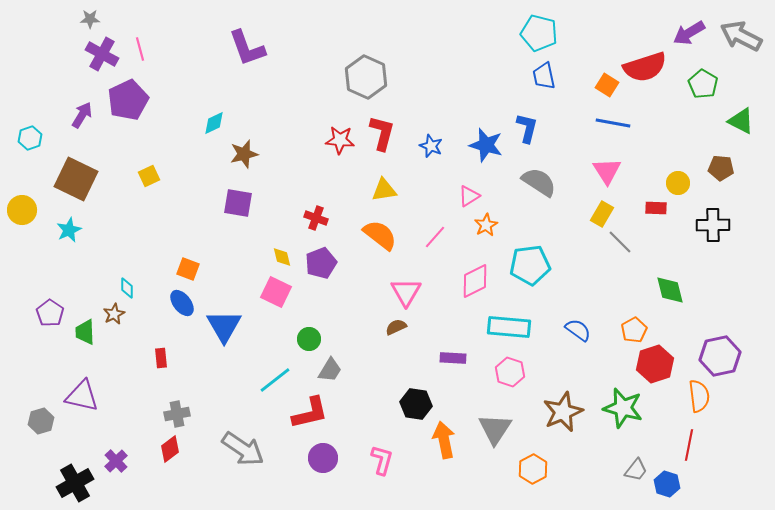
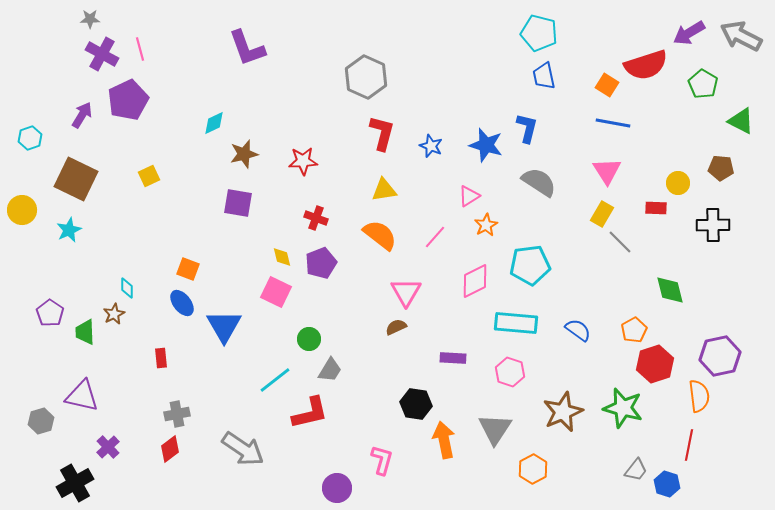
red semicircle at (645, 67): moved 1 px right, 2 px up
red star at (340, 140): moved 37 px left, 21 px down; rotated 8 degrees counterclockwise
cyan rectangle at (509, 327): moved 7 px right, 4 px up
purple circle at (323, 458): moved 14 px right, 30 px down
purple cross at (116, 461): moved 8 px left, 14 px up
